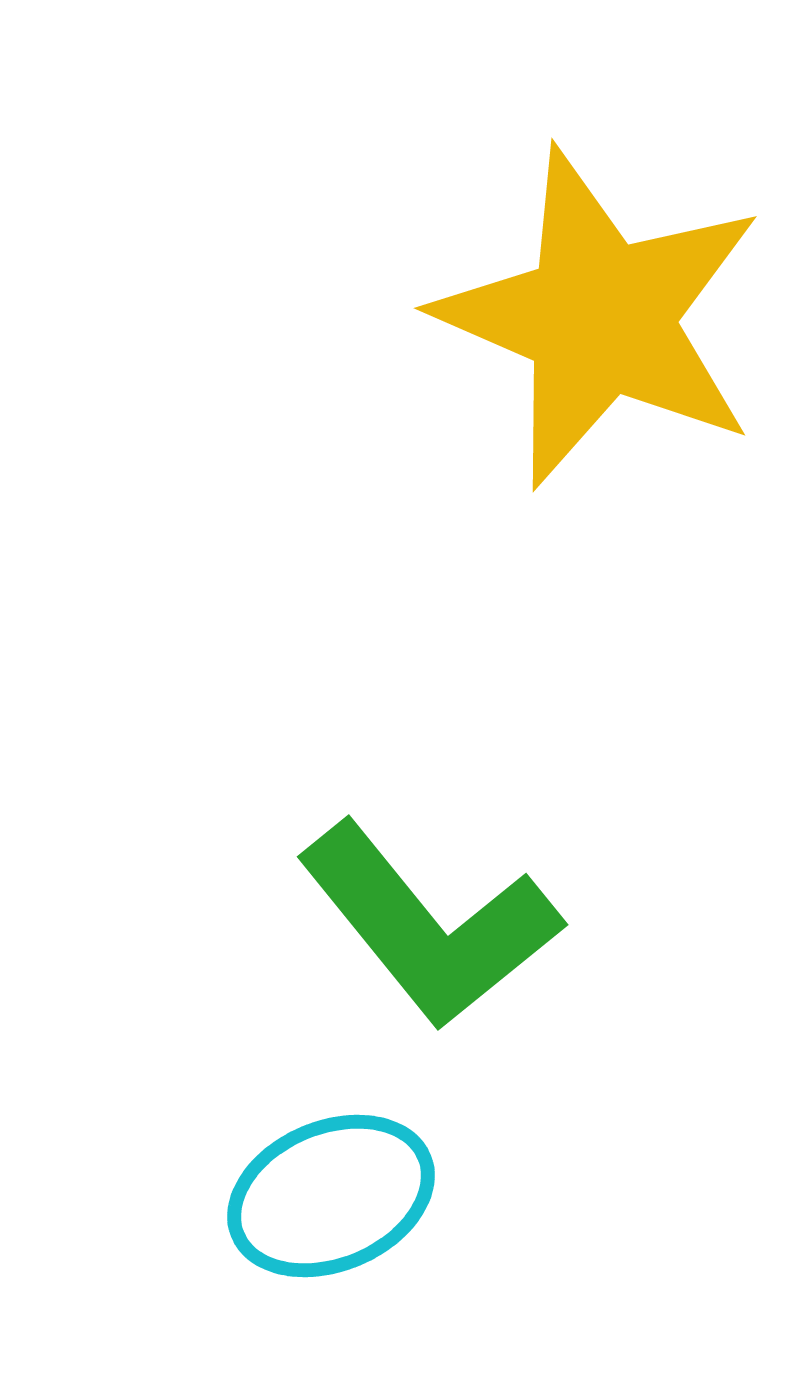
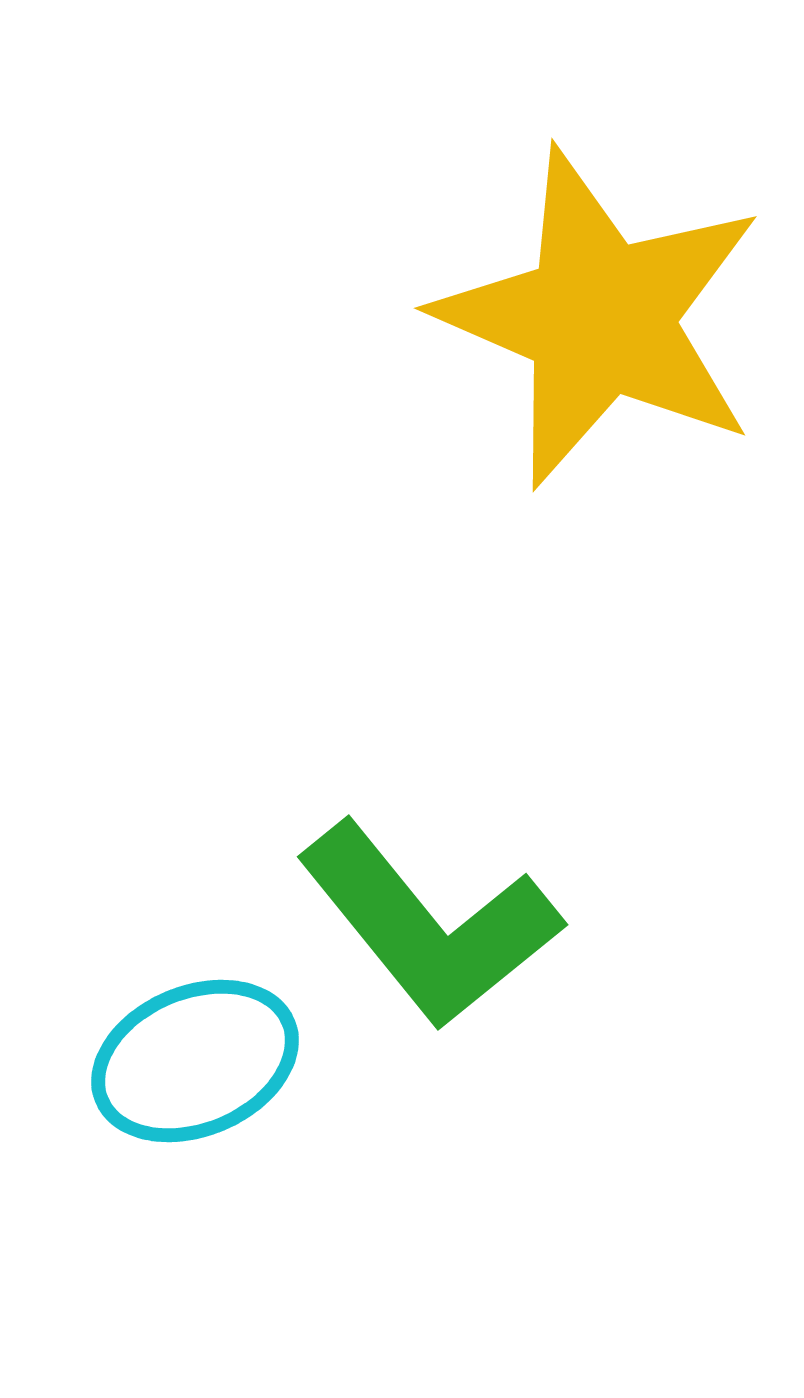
cyan ellipse: moved 136 px left, 135 px up
